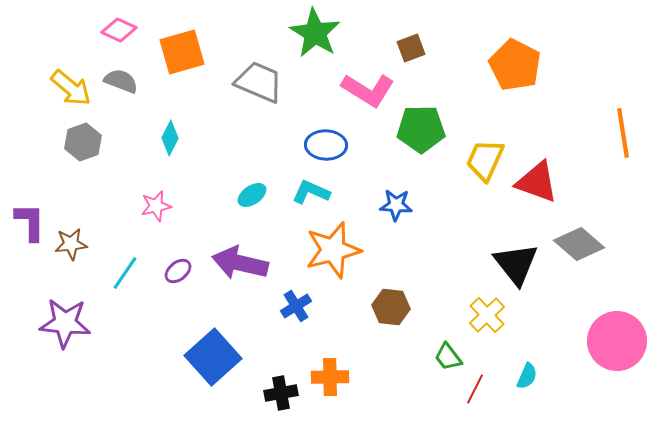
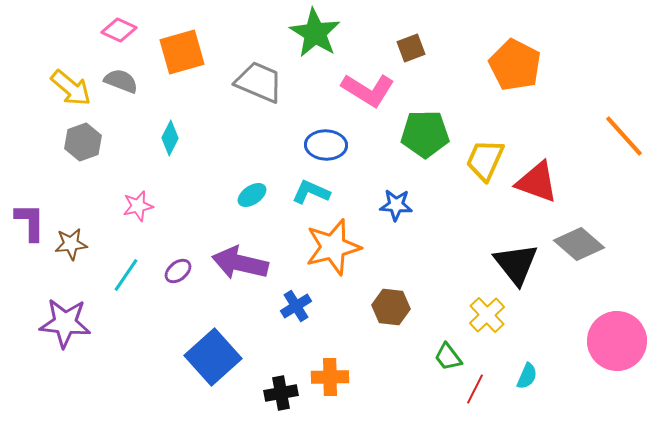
green pentagon: moved 4 px right, 5 px down
orange line: moved 1 px right, 3 px down; rotated 33 degrees counterclockwise
pink star: moved 18 px left
orange star: moved 3 px up
cyan line: moved 1 px right, 2 px down
